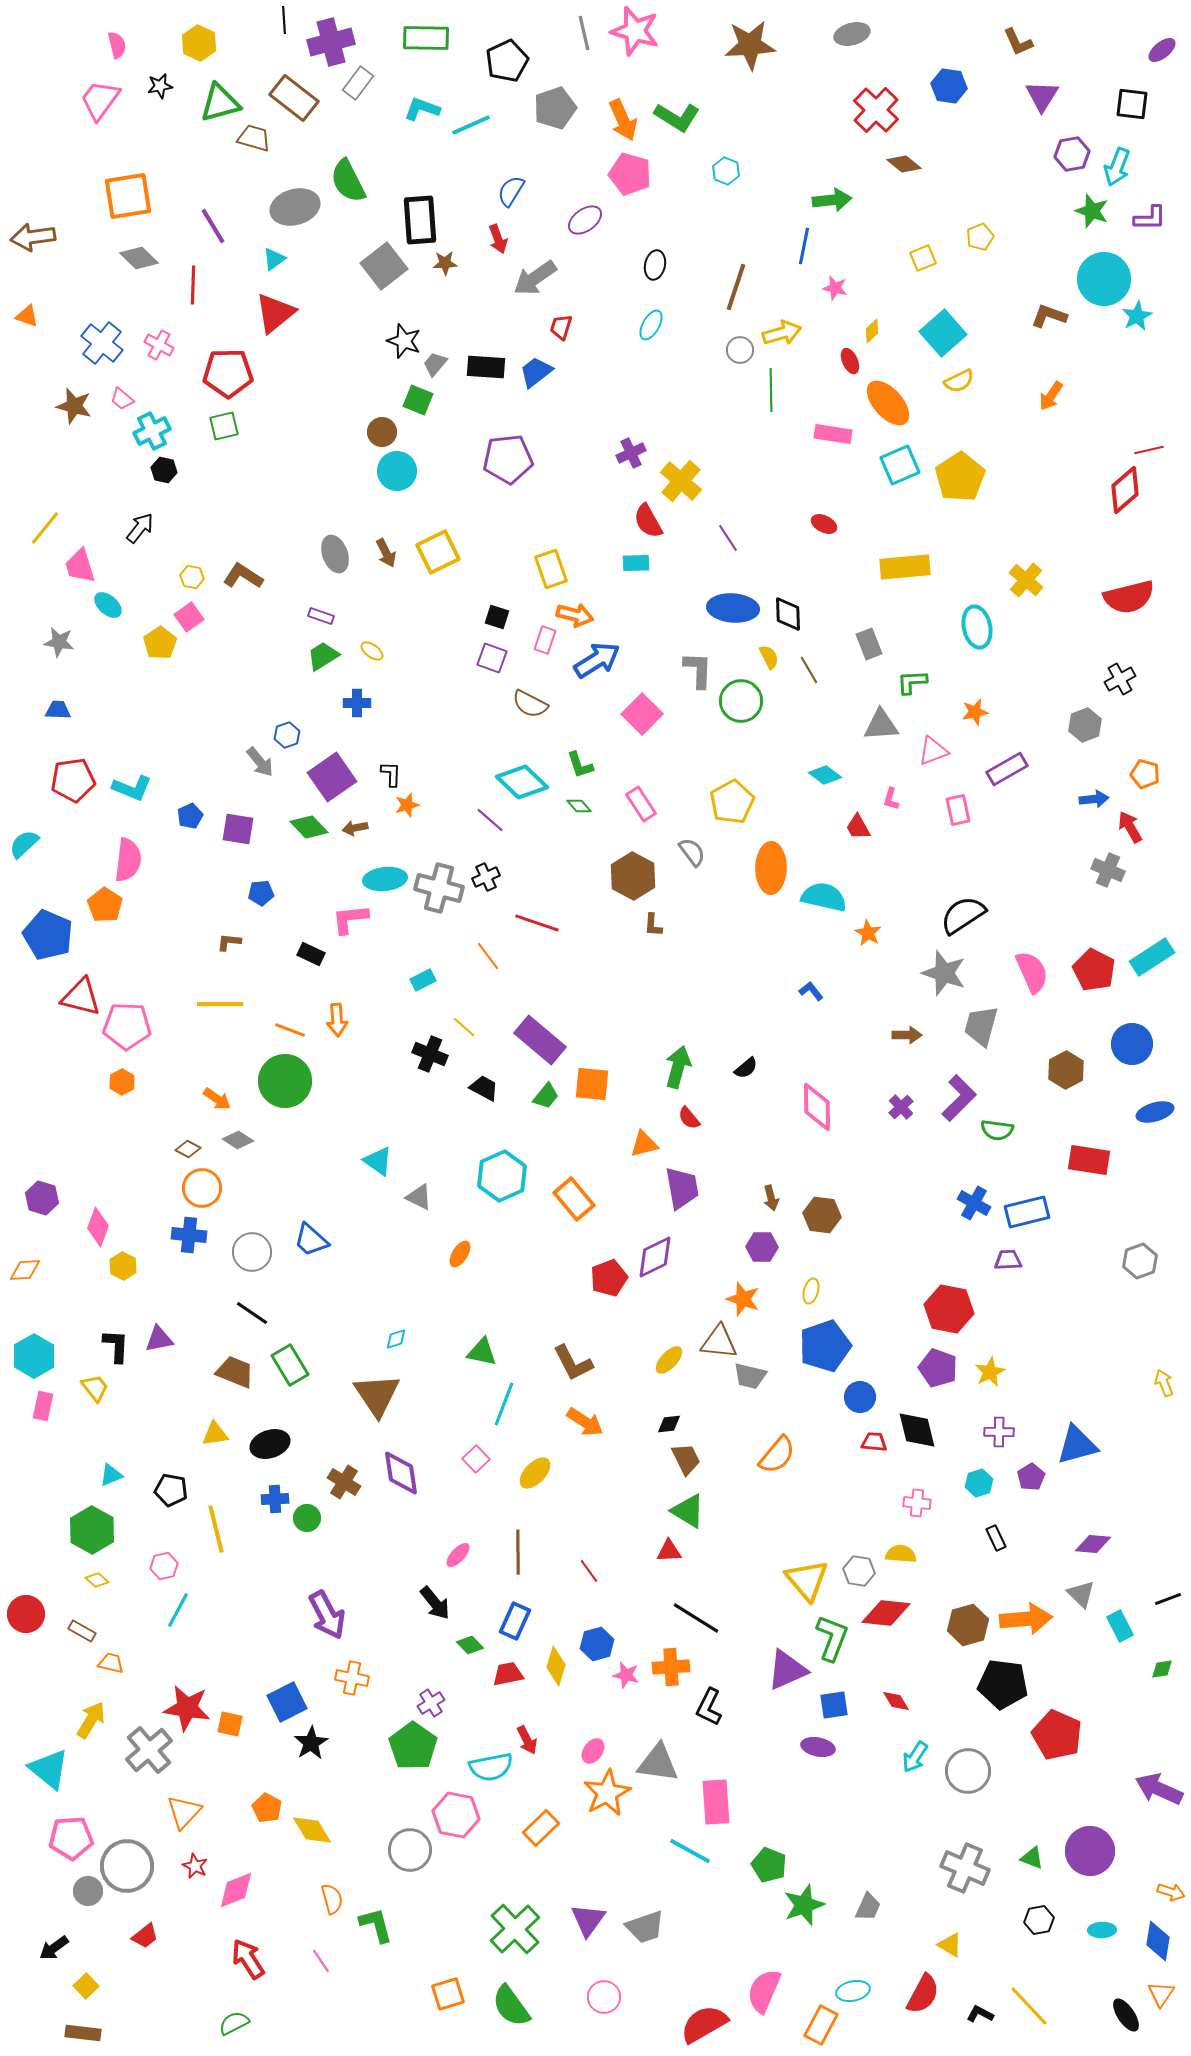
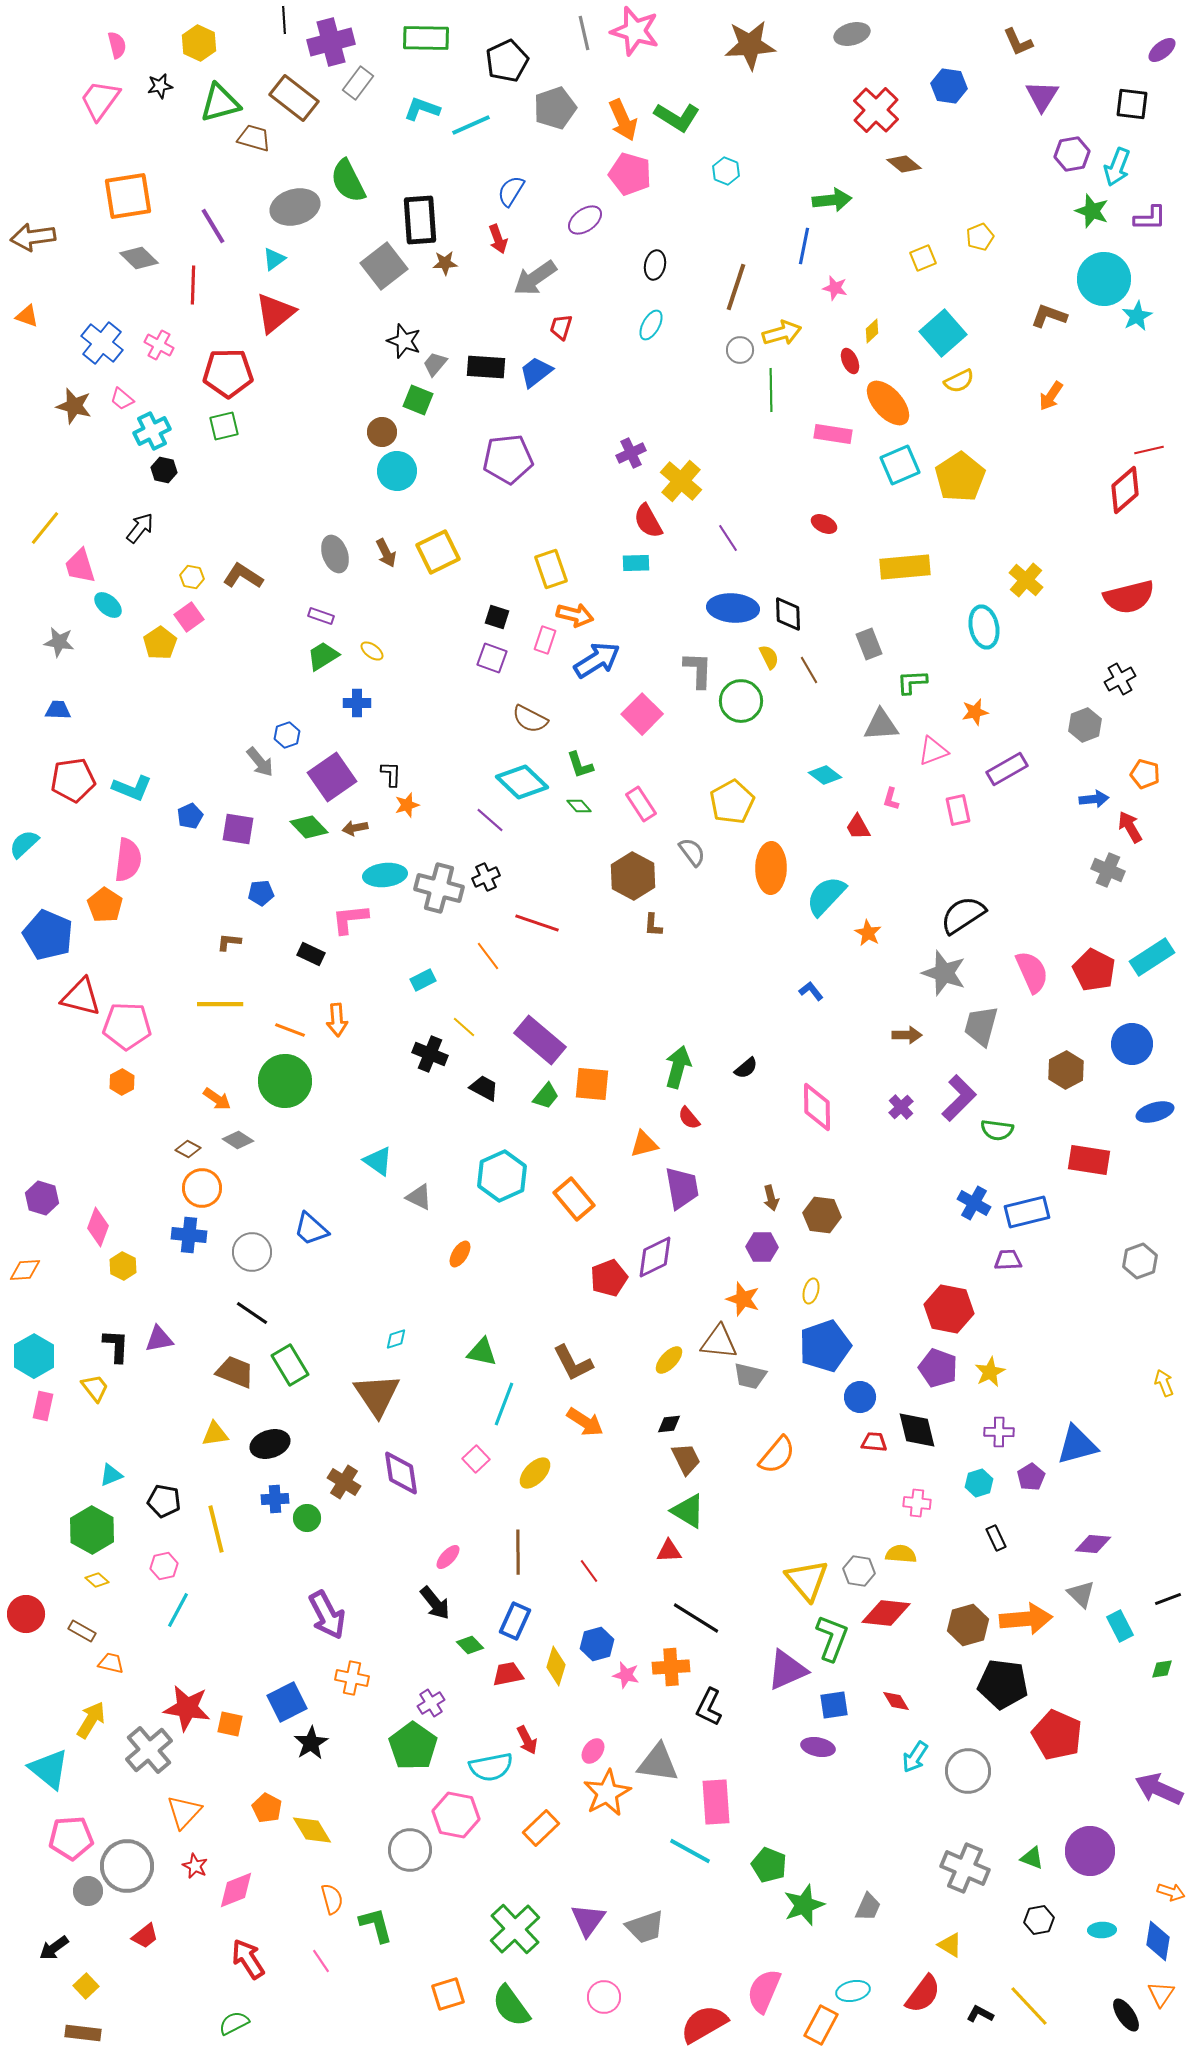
cyan ellipse at (977, 627): moved 7 px right
brown semicircle at (530, 704): moved 15 px down
cyan ellipse at (385, 879): moved 4 px up
cyan semicircle at (824, 897): moved 2 px right, 1 px up; rotated 60 degrees counterclockwise
blue trapezoid at (311, 1240): moved 11 px up
black pentagon at (171, 1490): moved 7 px left, 11 px down
pink ellipse at (458, 1555): moved 10 px left, 2 px down
red semicircle at (923, 1994): rotated 9 degrees clockwise
